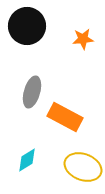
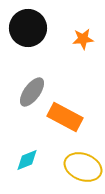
black circle: moved 1 px right, 2 px down
gray ellipse: rotated 20 degrees clockwise
cyan diamond: rotated 10 degrees clockwise
